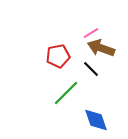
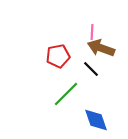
pink line: moved 1 px right, 1 px up; rotated 56 degrees counterclockwise
green line: moved 1 px down
